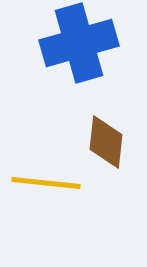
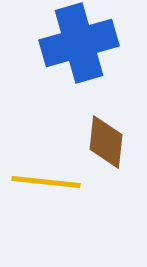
yellow line: moved 1 px up
